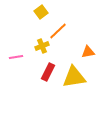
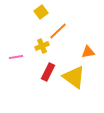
yellow triangle: rotated 45 degrees clockwise
